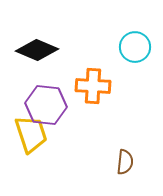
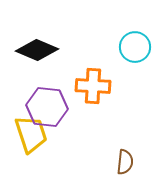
purple hexagon: moved 1 px right, 2 px down
